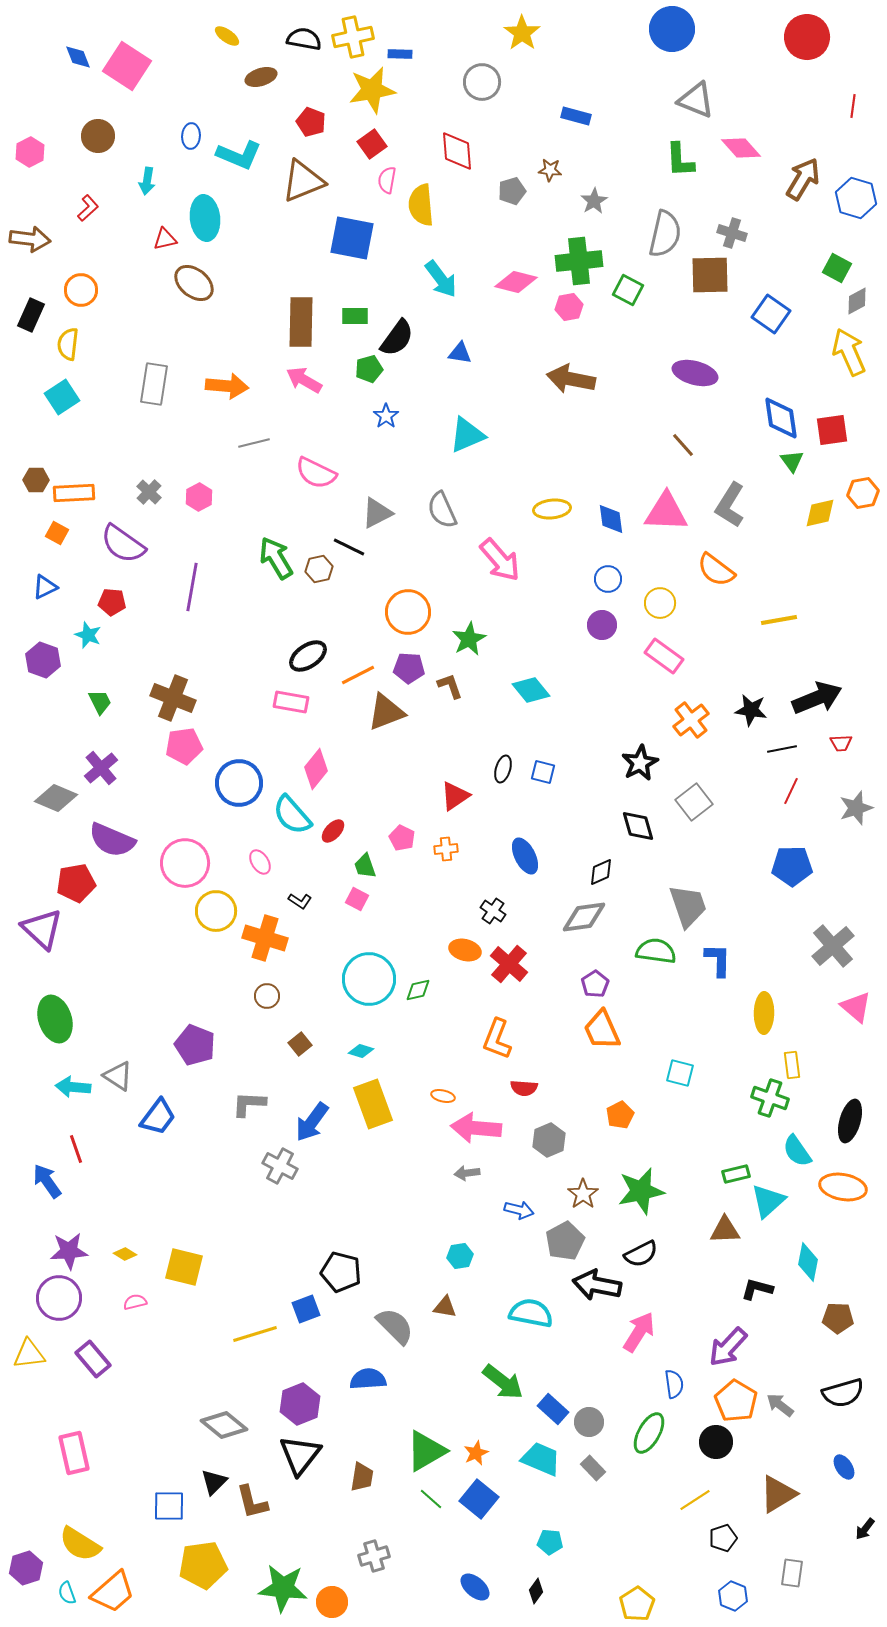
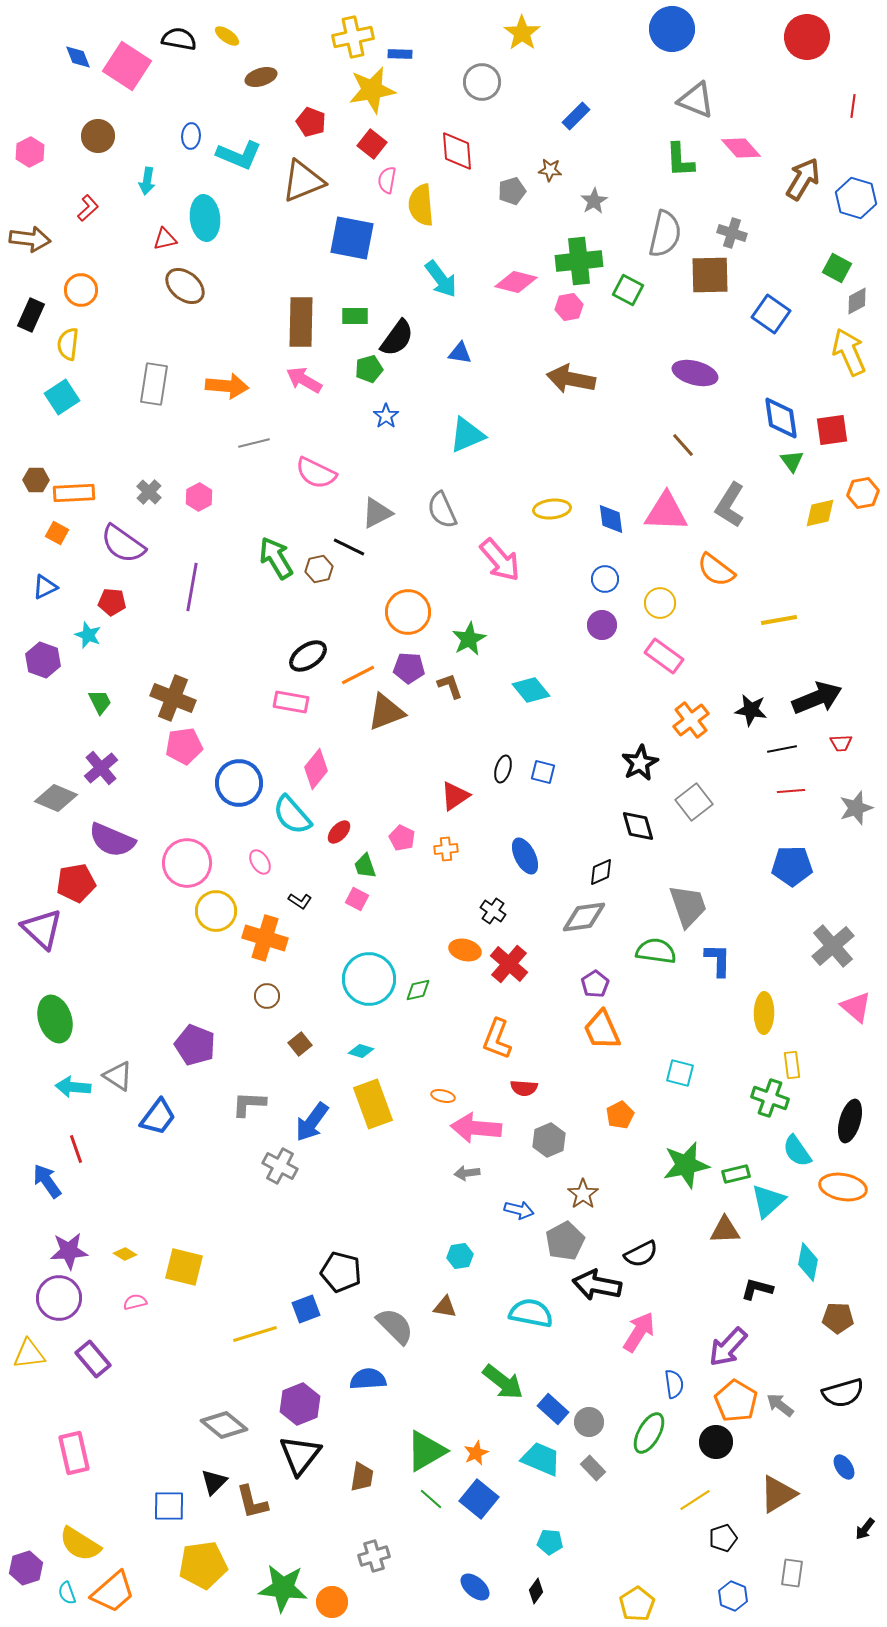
black semicircle at (304, 39): moved 125 px left
blue rectangle at (576, 116): rotated 60 degrees counterclockwise
red square at (372, 144): rotated 16 degrees counterclockwise
brown ellipse at (194, 283): moved 9 px left, 3 px down
blue circle at (608, 579): moved 3 px left
red line at (791, 791): rotated 60 degrees clockwise
red ellipse at (333, 831): moved 6 px right, 1 px down
pink circle at (185, 863): moved 2 px right
green star at (641, 1191): moved 45 px right, 26 px up
